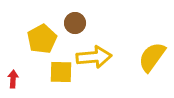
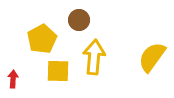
brown circle: moved 4 px right, 3 px up
yellow arrow: rotated 80 degrees counterclockwise
yellow square: moved 3 px left, 1 px up
